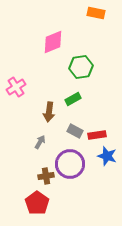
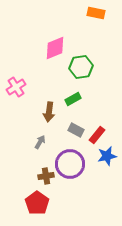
pink diamond: moved 2 px right, 6 px down
gray rectangle: moved 1 px right, 1 px up
red rectangle: rotated 42 degrees counterclockwise
blue star: rotated 30 degrees counterclockwise
